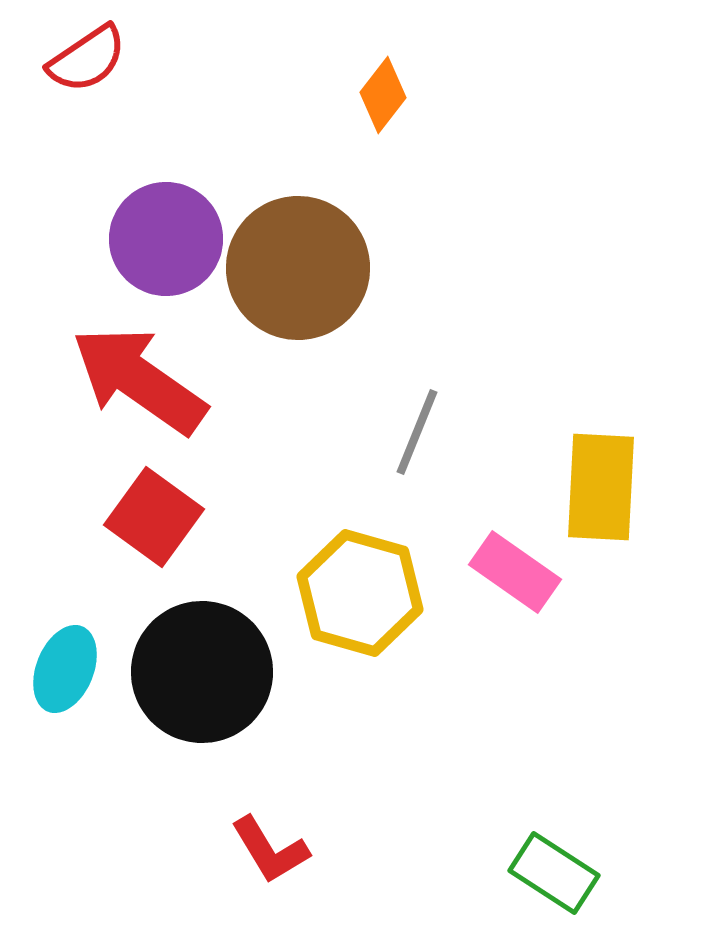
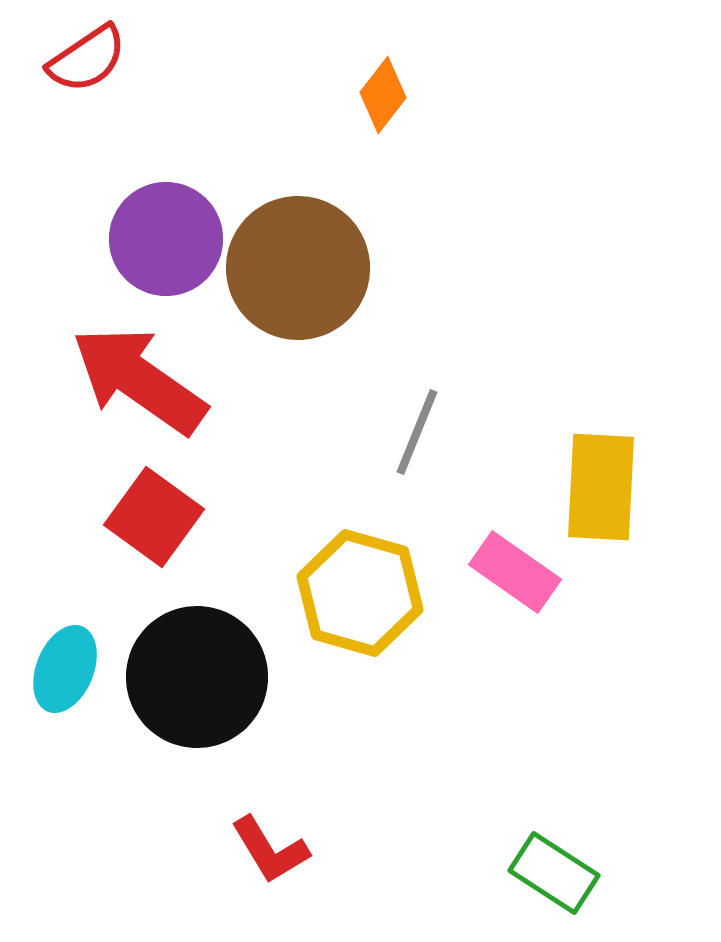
black circle: moved 5 px left, 5 px down
